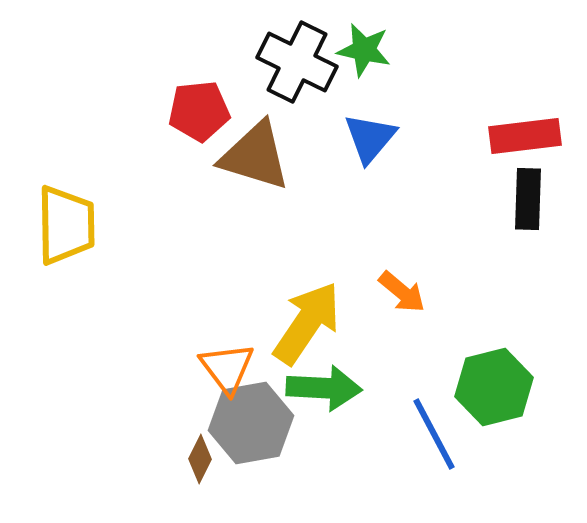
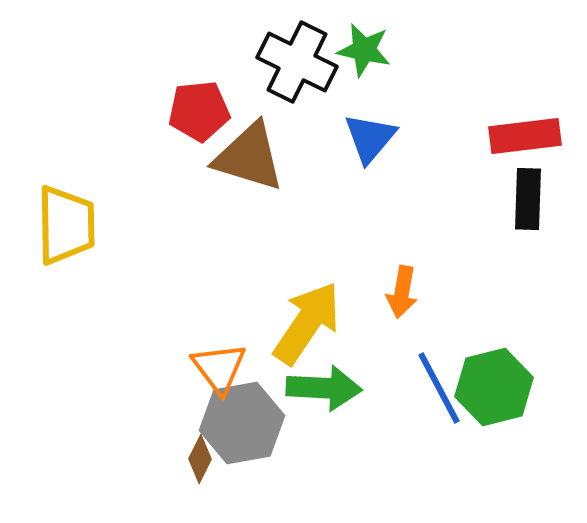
brown triangle: moved 6 px left, 1 px down
orange arrow: rotated 60 degrees clockwise
orange triangle: moved 8 px left
gray hexagon: moved 9 px left
blue line: moved 5 px right, 46 px up
